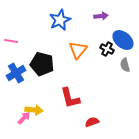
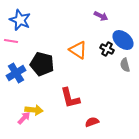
purple arrow: rotated 32 degrees clockwise
blue star: moved 40 px left; rotated 25 degrees counterclockwise
orange triangle: rotated 36 degrees counterclockwise
